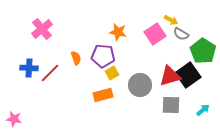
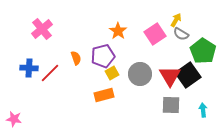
yellow arrow: moved 5 px right; rotated 88 degrees counterclockwise
orange star: moved 1 px up; rotated 24 degrees clockwise
purple pentagon: rotated 20 degrees counterclockwise
red triangle: rotated 45 degrees counterclockwise
gray circle: moved 11 px up
orange rectangle: moved 1 px right
cyan arrow: rotated 56 degrees counterclockwise
